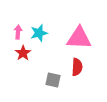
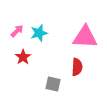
pink arrow: moved 1 px left, 1 px up; rotated 40 degrees clockwise
pink triangle: moved 6 px right, 1 px up
red star: moved 4 px down
gray square: moved 4 px down
